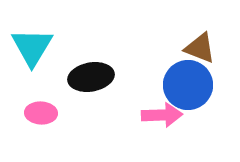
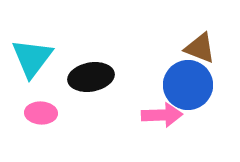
cyan triangle: moved 11 px down; rotated 6 degrees clockwise
